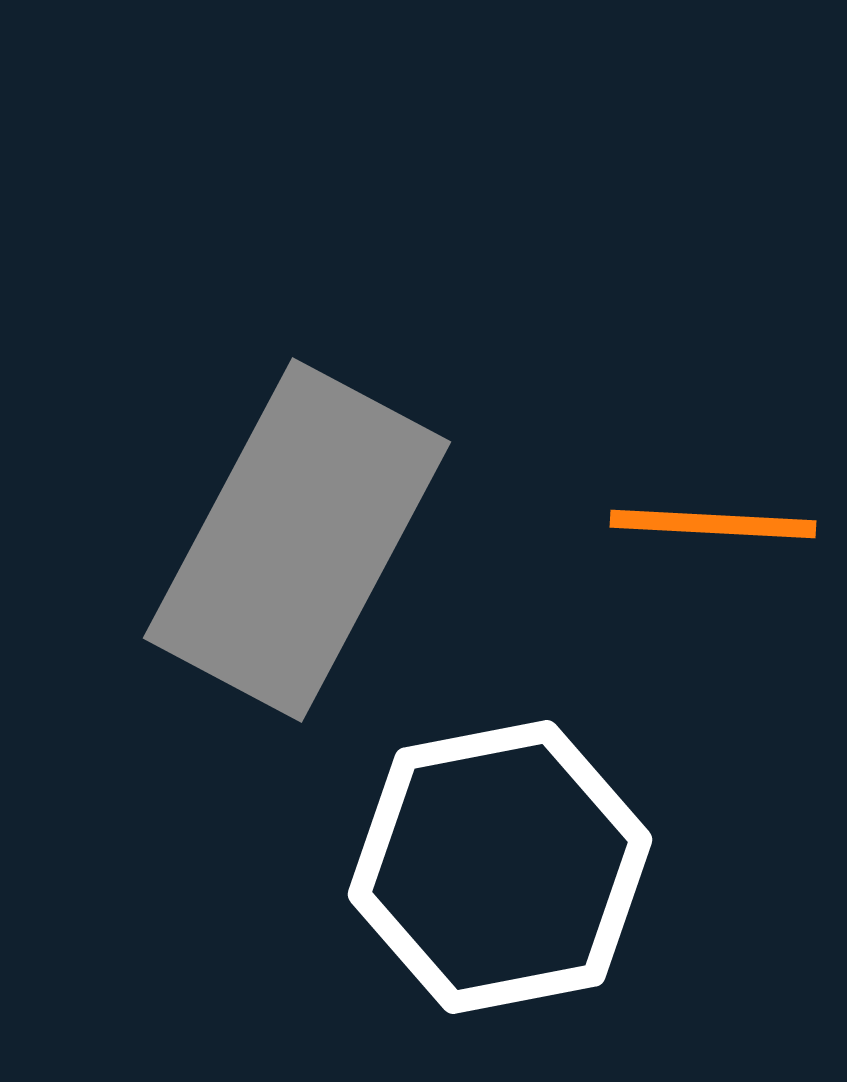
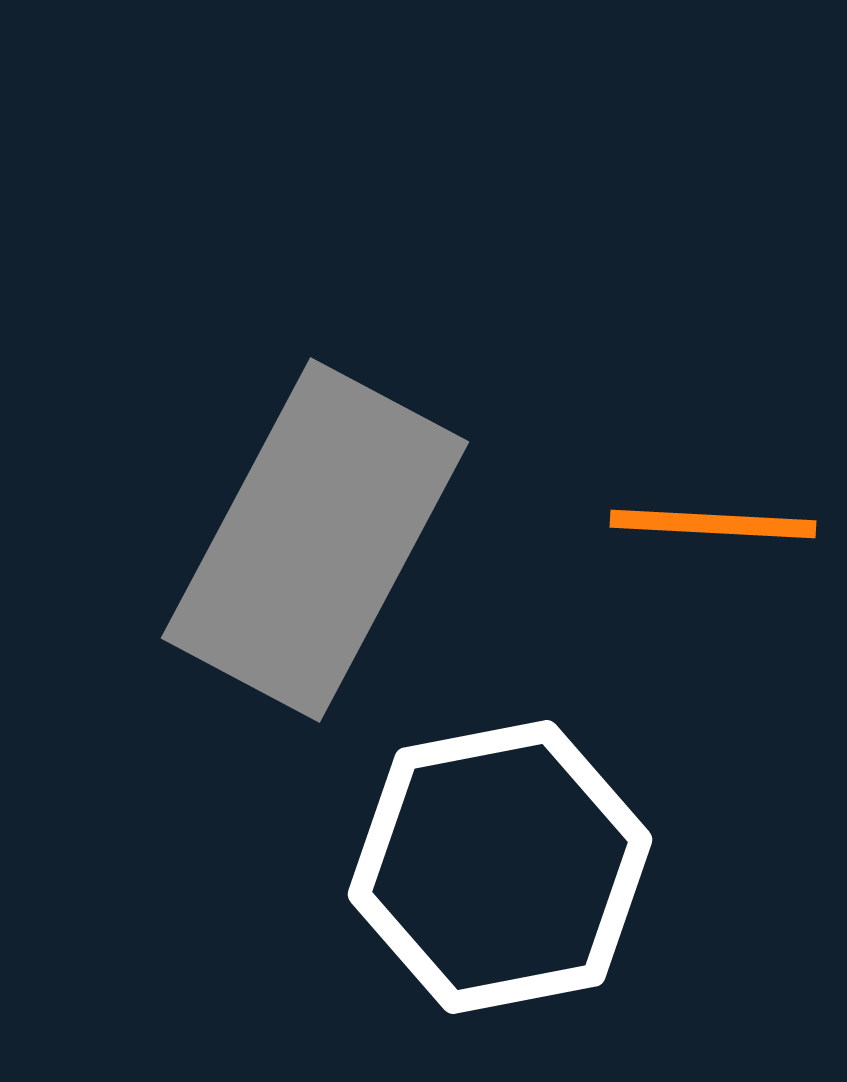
gray rectangle: moved 18 px right
